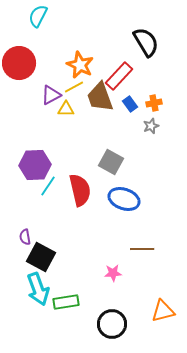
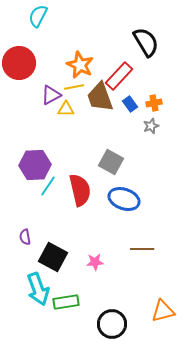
yellow line: rotated 18 degrees clockwise
black square: moved 12 px right
pink star: moved 18 px left, 11 px up
